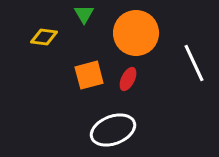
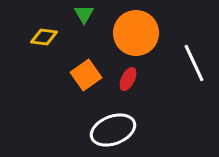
orange square: moved 3 px left; rotated 20 degrees counterclockwise
